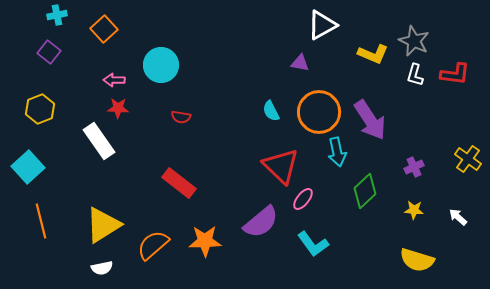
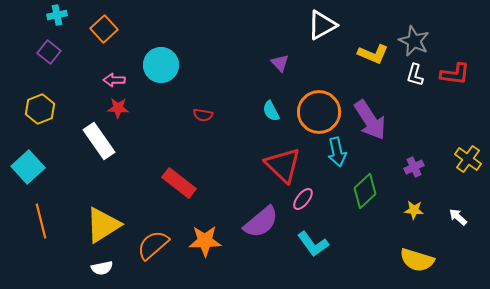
purple triangle: moved 20 px left; rotated 36 degrees clockwise
red semicircle: moved 22 px right, 2 px up
red triangle: moved 2 px right, 1 px up
